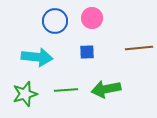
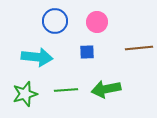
pink circle: moved 5 px right, 4 px down
